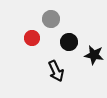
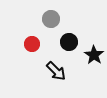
red circle: moved 6 px down
black star: rotated 24 degrees clockwise
black arrow: rotated 20 degrees counterclockwise
